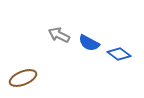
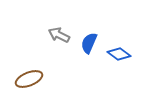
blue semicircle: rotated 85 degrees clockwise
brown ellipse: moved 6 px right, 1 px down
